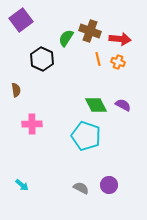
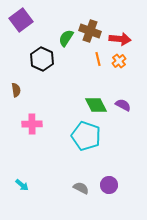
orange cross: moved 1 px right, 1 px up; rotated 32 degrees clockwise
